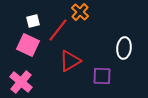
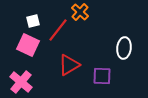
red triangle: moved 1 px left, 4 px down
